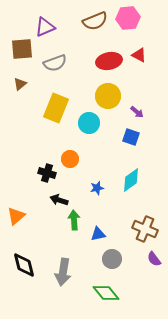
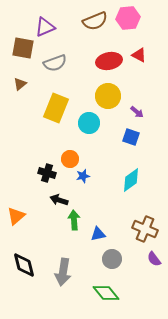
brown square: moved 1 px right, 1 px up; rotated 15 degrees clockwise
blue star: moved 14 px left, 12 px up
